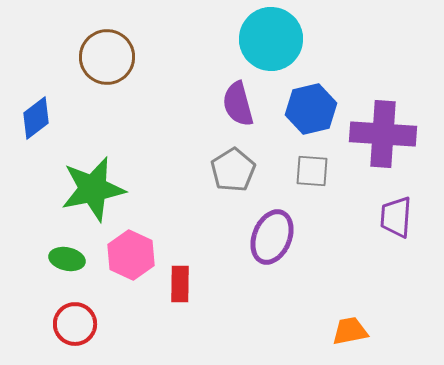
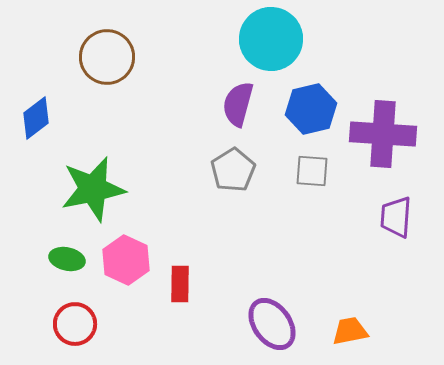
purple semicircle: rotated 30 degrees clockwise
purple ellipse: moved 87 px down; rotated 58 degrees counterclockwise
pink hexagon: moved 5 px left, 5 px down
